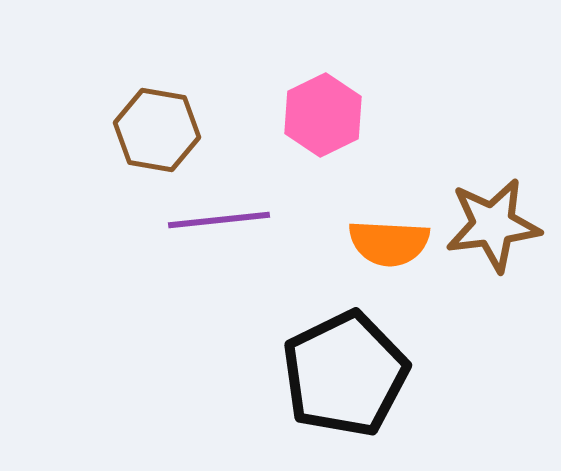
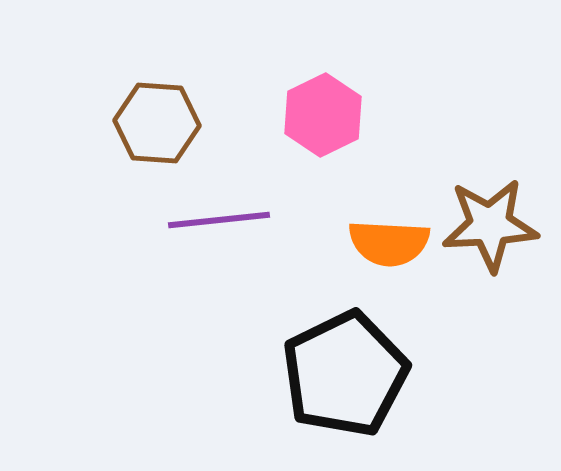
brown hexagon: moved 7 px up; rotated 6 degrees counterclockwise
brown star: moved 3 px left; rotated 4 degrees clockwise
